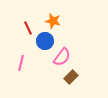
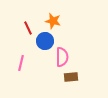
pink semicircle: rotated 36 degrees counterclockwise
brown rectangle: rotated 40 degrees clockwise
